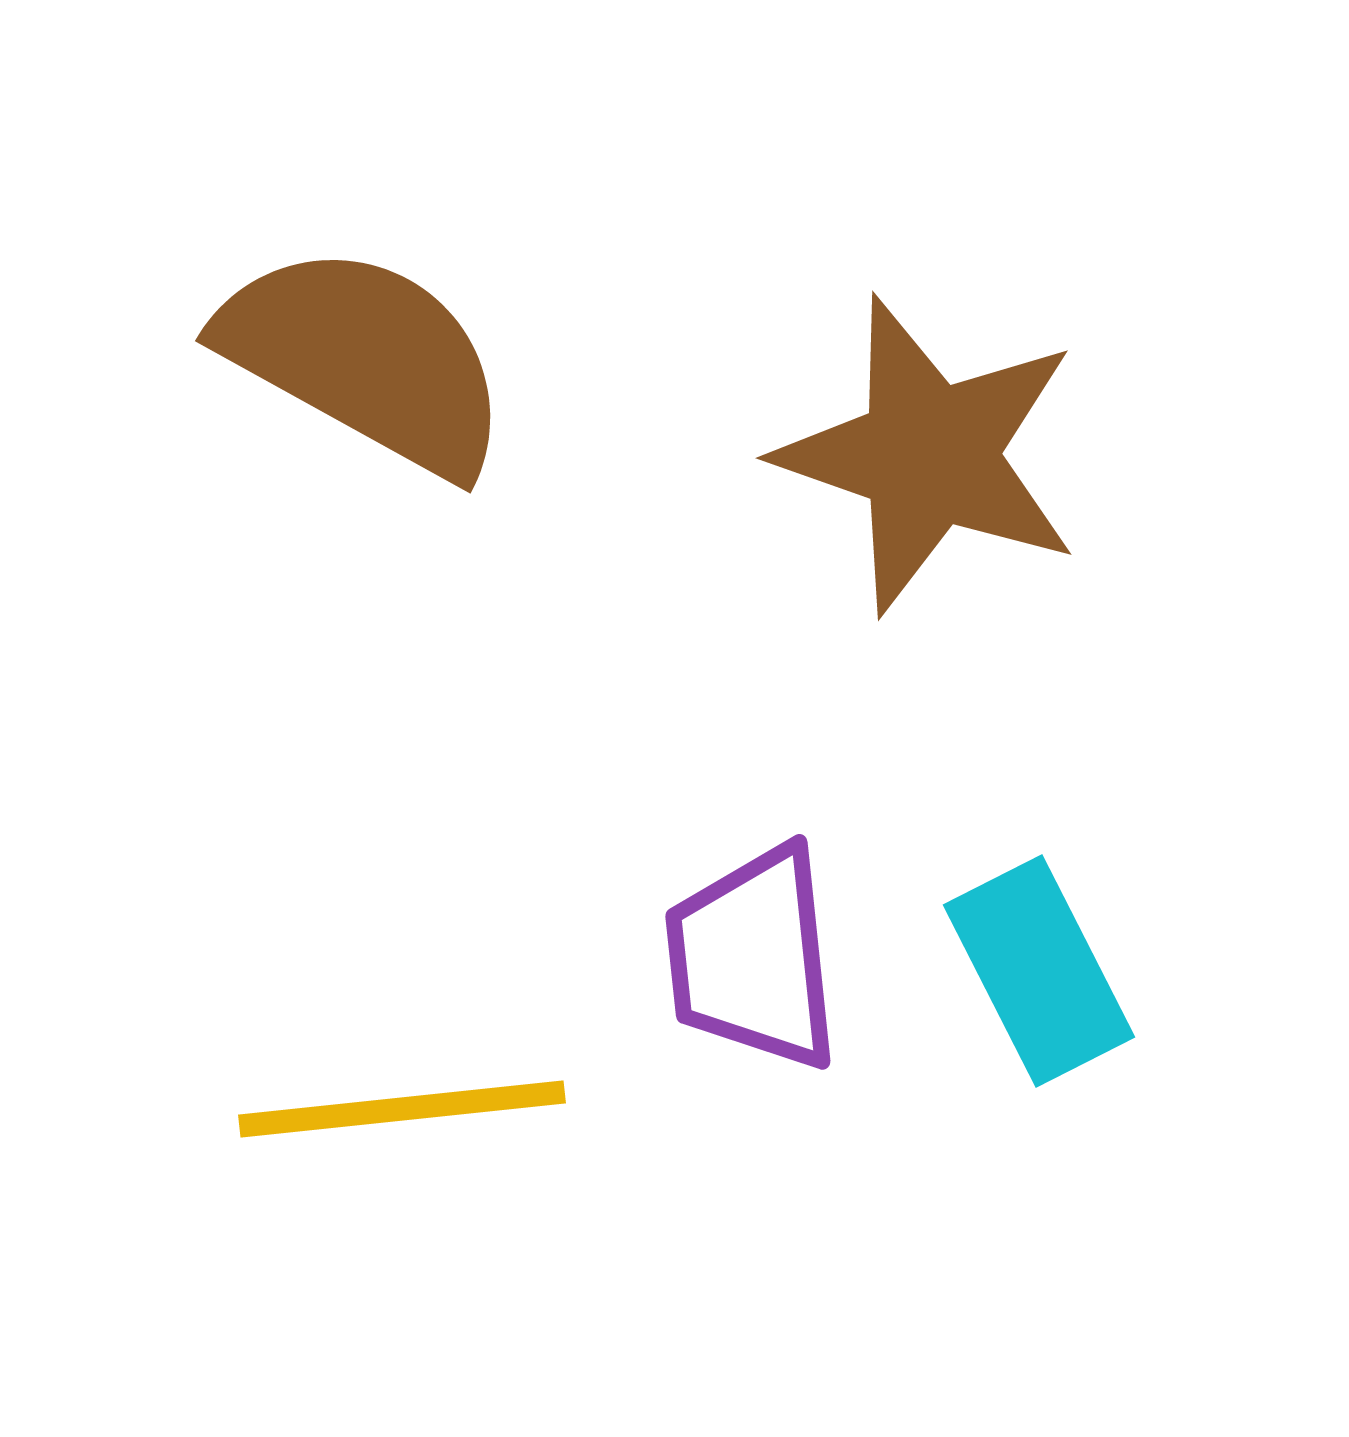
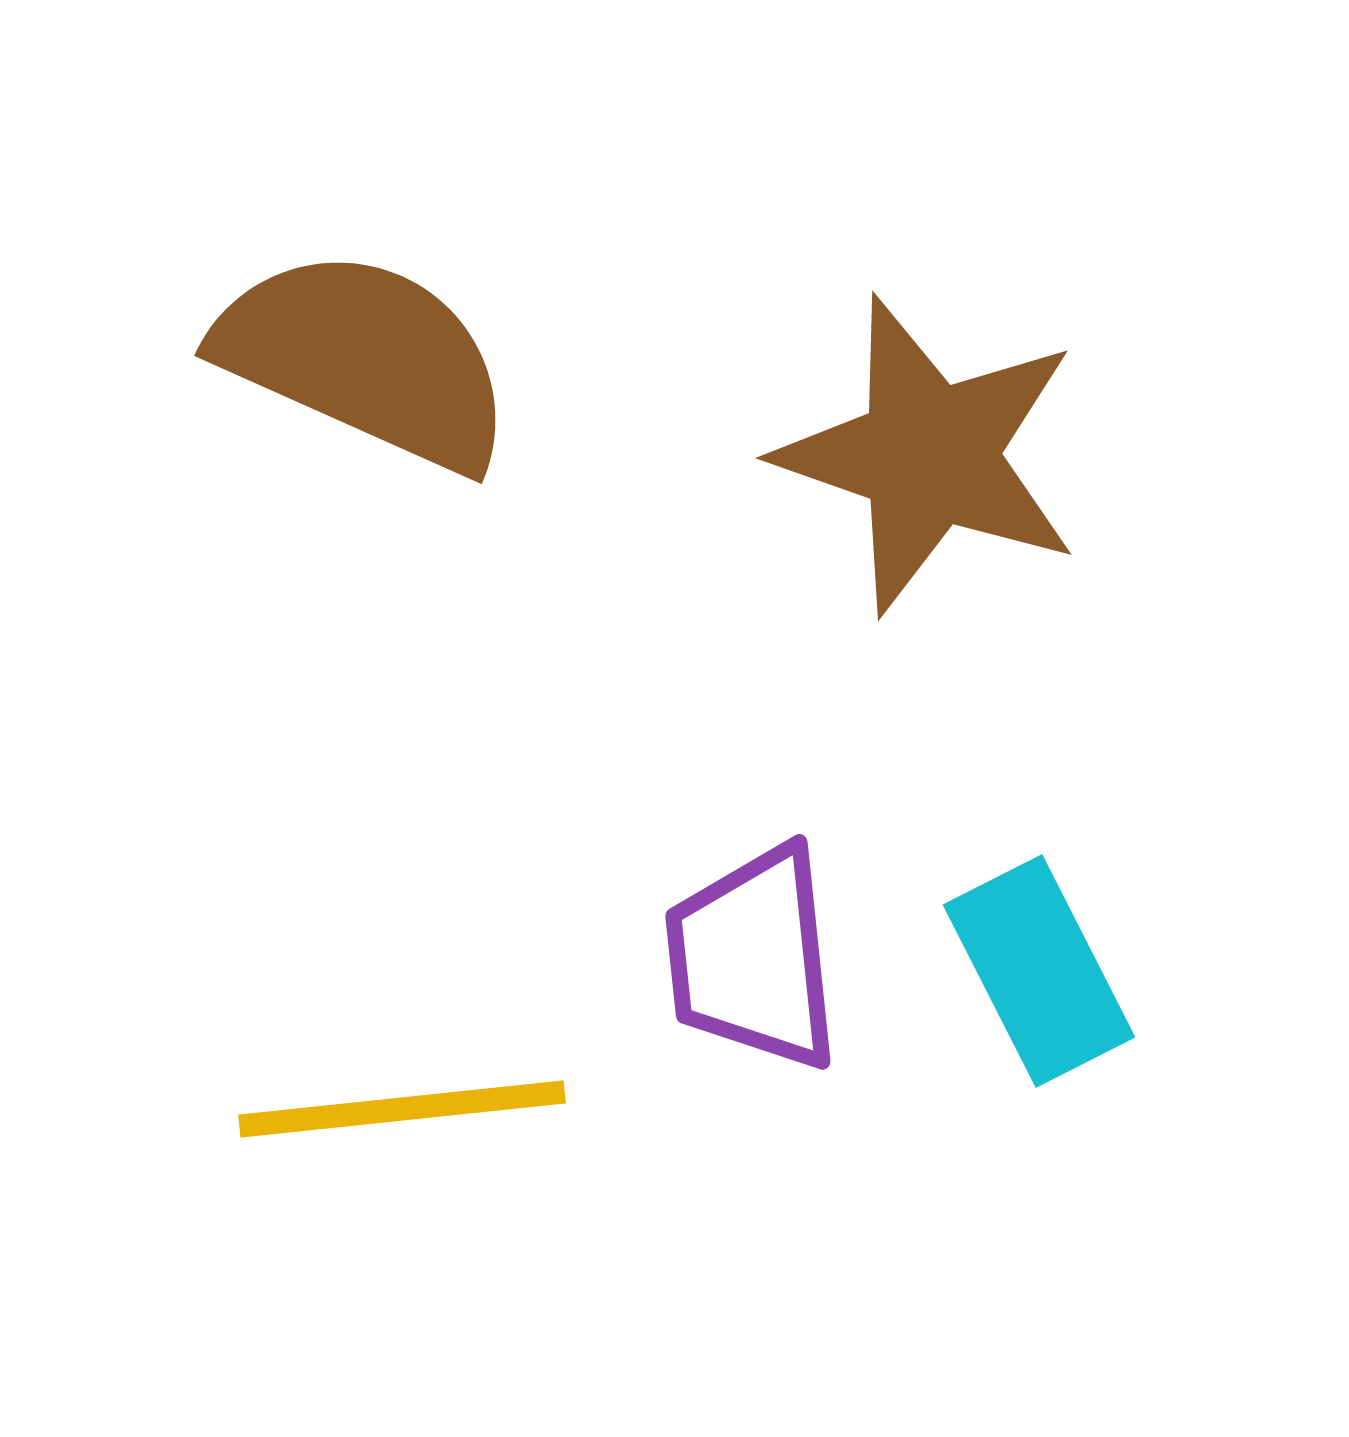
brown semicircle: rotated 5 degrees counterclockwise
